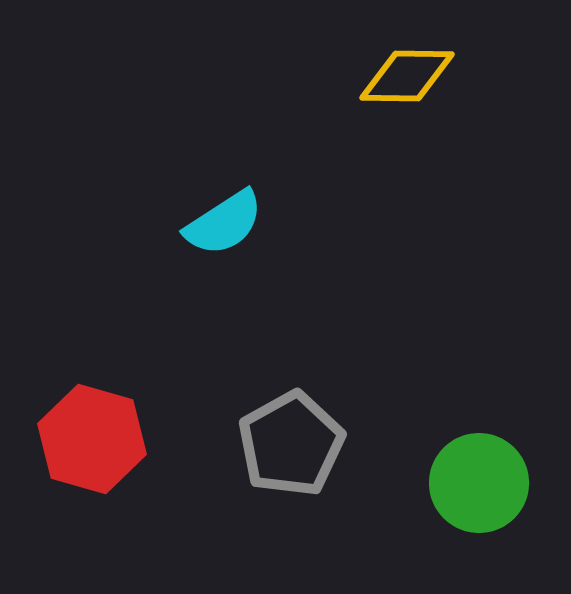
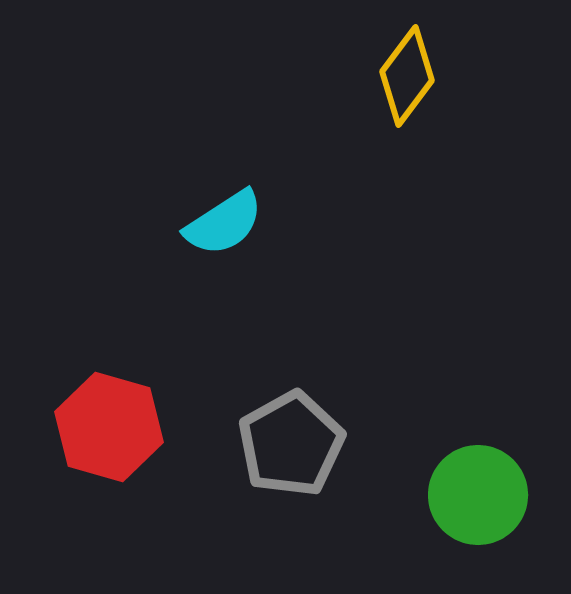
yellow diamond: rotated 54 degrees counterclockwise
red hexagon: moved 17 px right, 12 px up
green circle: moved 1 px left, 12 px down
